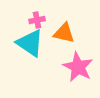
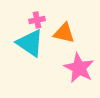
pink star: moved 1 px right, 1 px down
